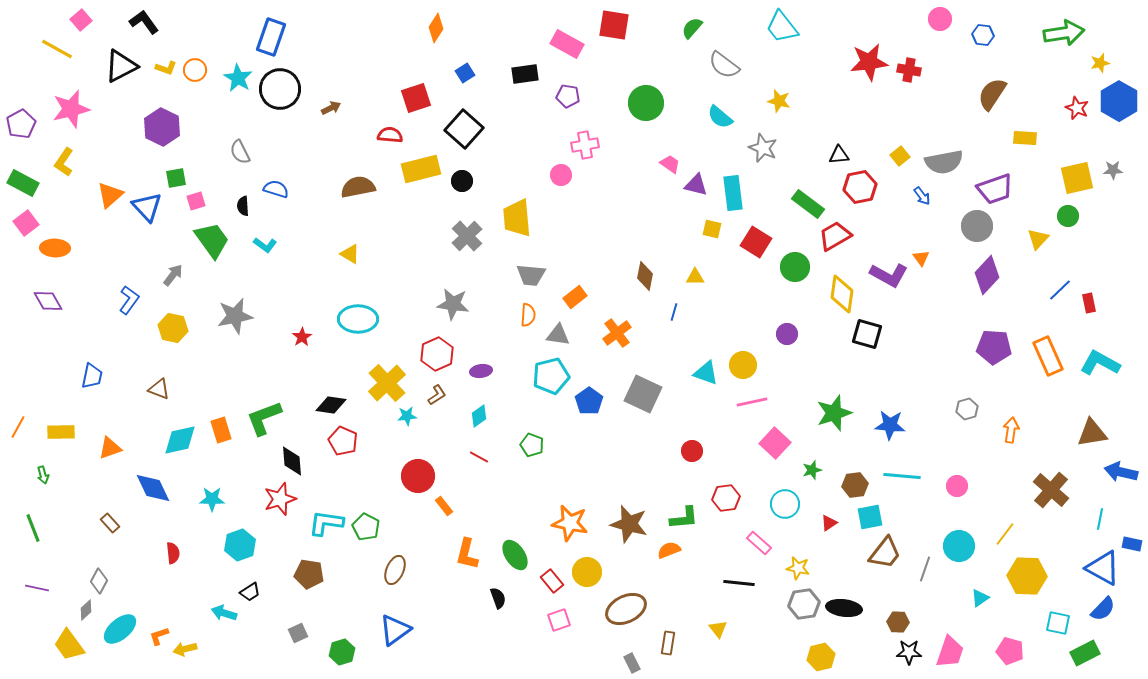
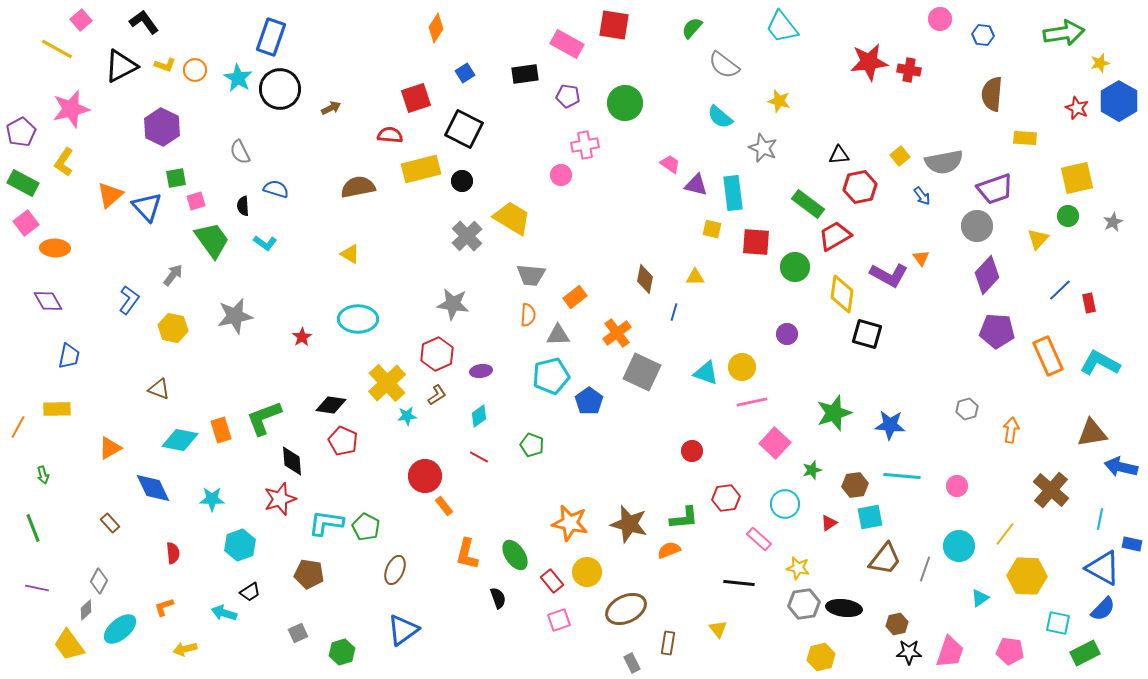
yellow L-shape at (166, 68): moved 1 px left, 3 px up
brown semicircle at (992, 94): rotated 28 degrees counterclockwise
green circle at (646, 103): moved 21 px left
purple pentagon at (21, 124): moved 8 px down
black square at (464, 129): rotated 15 degrees counterclockwise
gray star at (1113, 170): moved 52 px down; rotated 24 degrees counterclockwise
yellow trapezoid at (517, 218): moved 5 px left; rotated 126 degrees clockwise
red square at (756, 242): rotated 28 degrees counterclockwise
cyan L-shape at (265, 245): moved 2 px up
brown diamond at (645, 276): moved 3 px down
gray triangle at (558, 335): rotated 10 degrees counterclockwise
purple pentagon at (994, 347): moved 3 px right, 16 px up
yellow circle at (743, 365): moved 1 px left, 2 px down
blue trapezoid at (92, 376): moved 23 px left, 20 px up
gray square at (643, 394): moved 1 px left, 22 px up
yellow rectangle at (61, 432): moved 4 px left, 23 px up
cyan diamond at (180, 440): rotated 24 degrees clockwise
orange triangle at (110, 448): rotated 10 degrees counterclockwise
blue arrow at (1121, 472): moved 5 px up
red circle at (418, 476): moved 7 px right
pink rectangle at (759, 543): moved 4 px up
brown trapezoid at (885, 553): moved 6 px down
brown hexagon at (898, 622): moved 1 px left, 2 px down; rotated 15 degrees counterclockwise
blue triangle at (395, 630): moved 8 px right
orange L-shape at (159, 636): moved 5 px right, 29 px up
pink pentagon at (1010, 651): rotated 8 degrees counterclockwise
